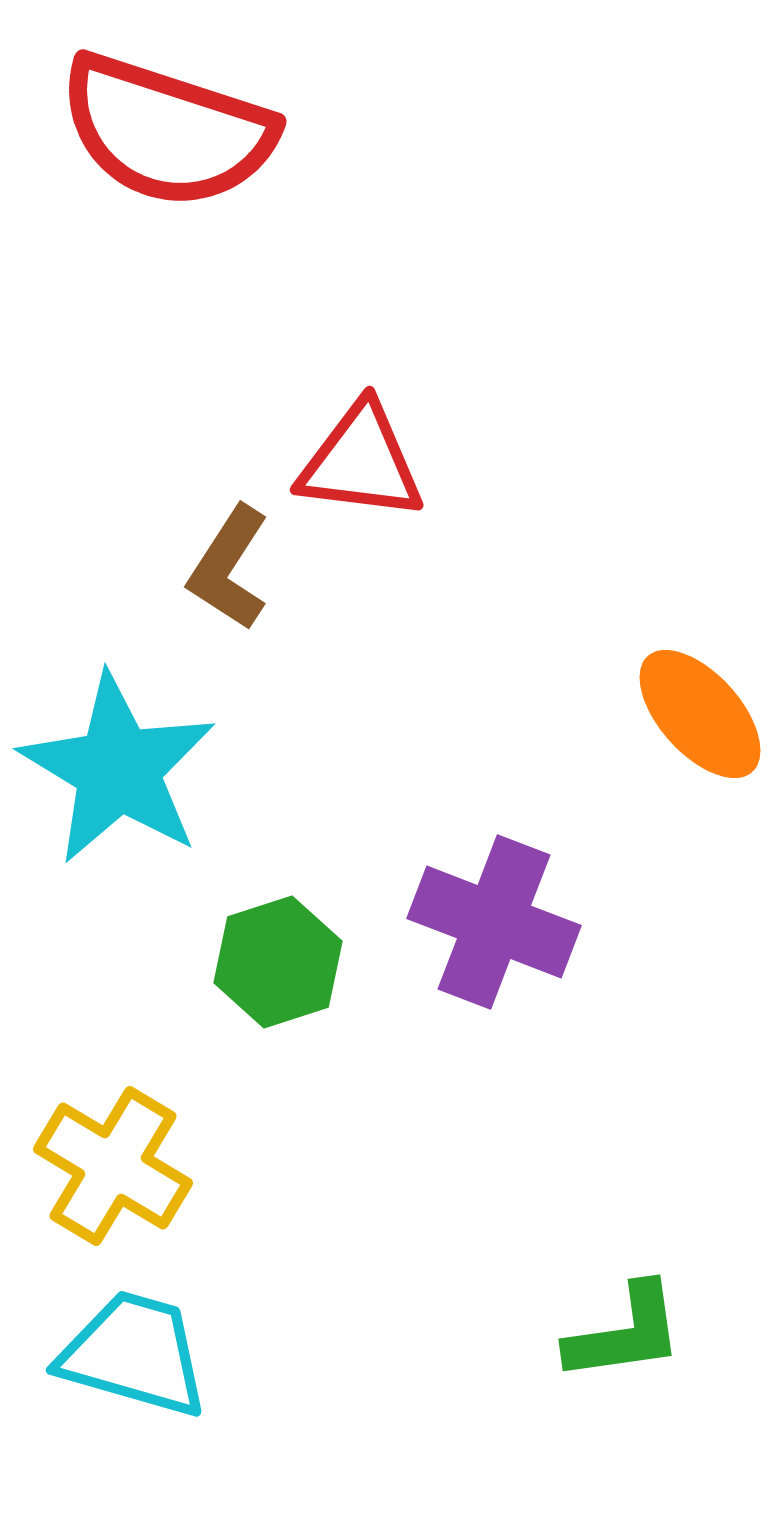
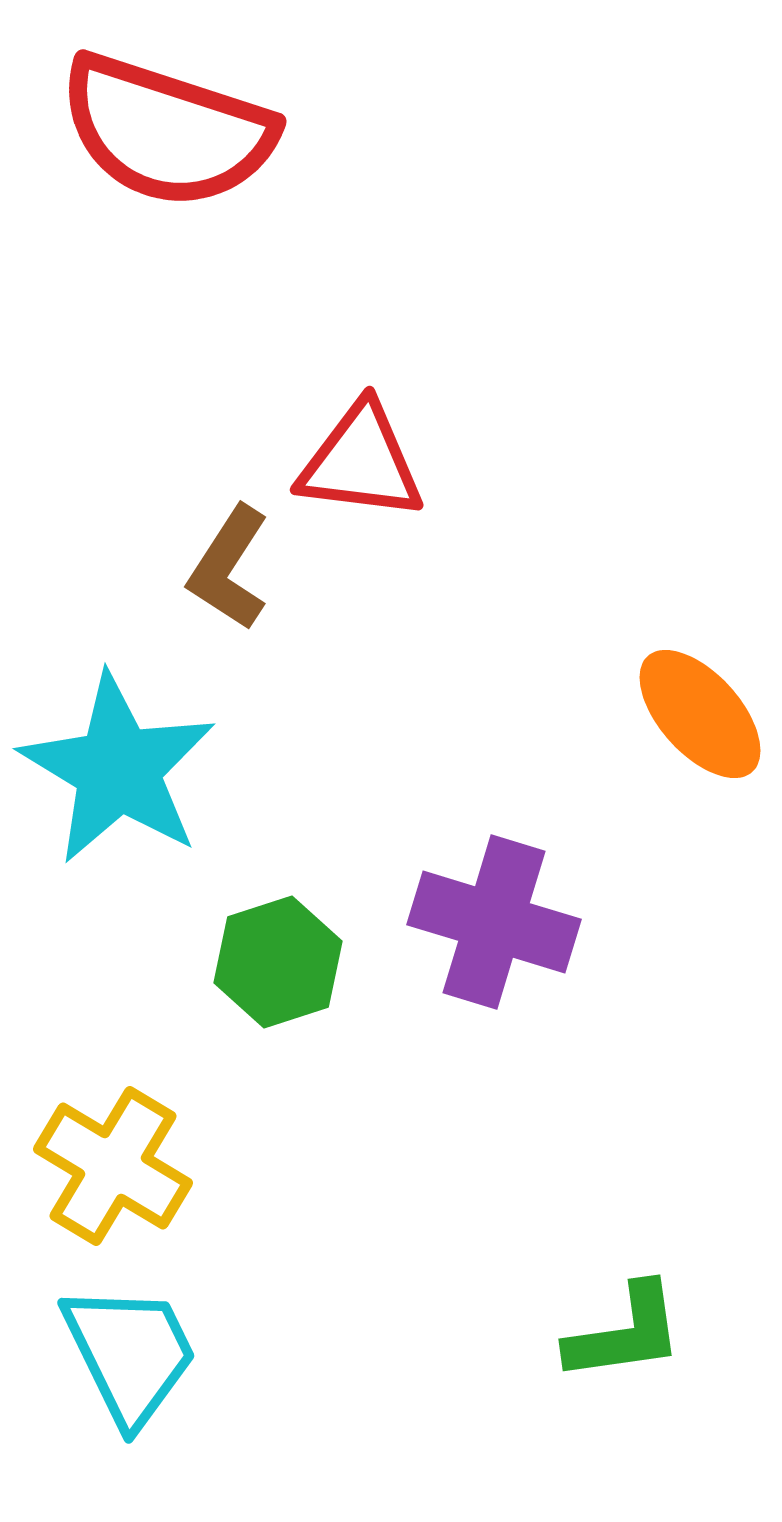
purple cross: rotated 4 degrees counterclockwise
cyan trapezoid: moved 4 px left; rotated 48 degrees clockwise
